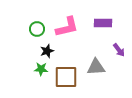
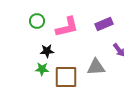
purple rectangle: moved 1 px right, 1 px down; rotated 24 degrees counterclockwise
green circle: moved 8 px up
black star: rotated 16 degrees clockwise
green star: moved 1 px right
